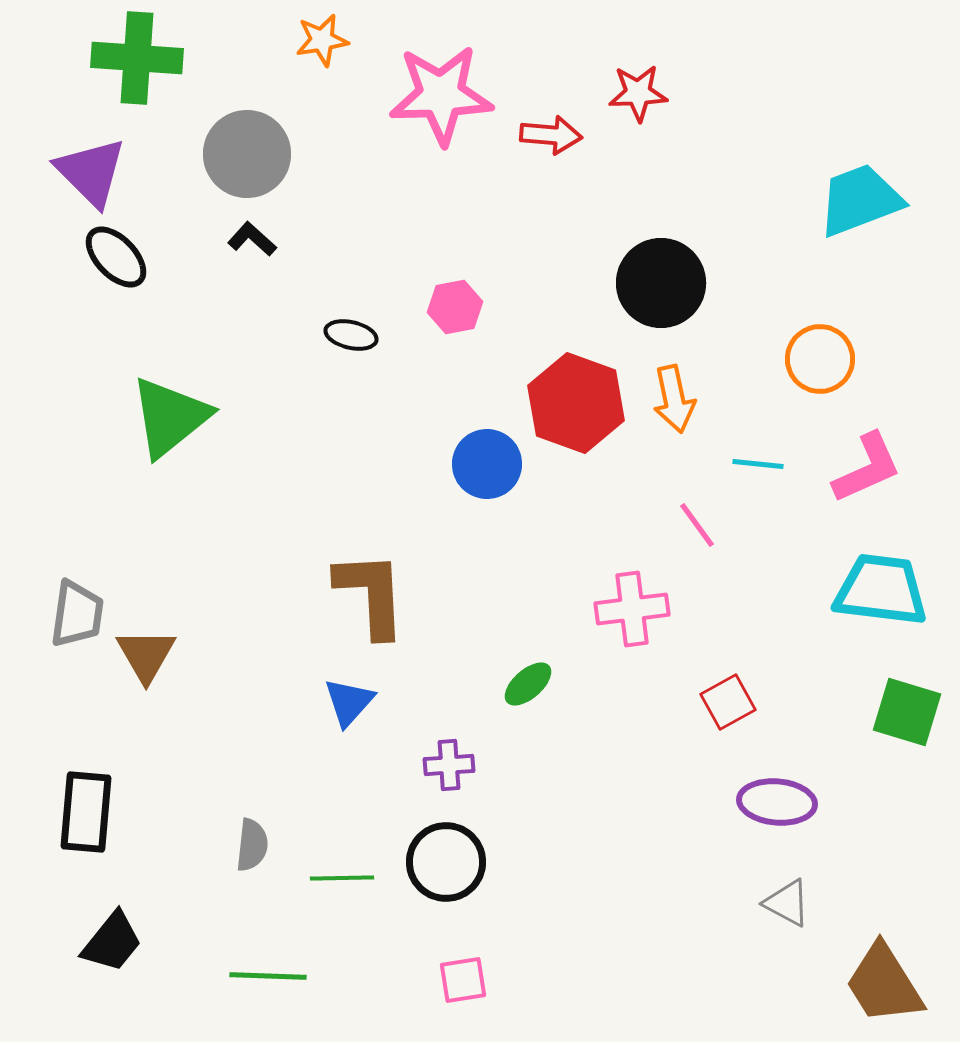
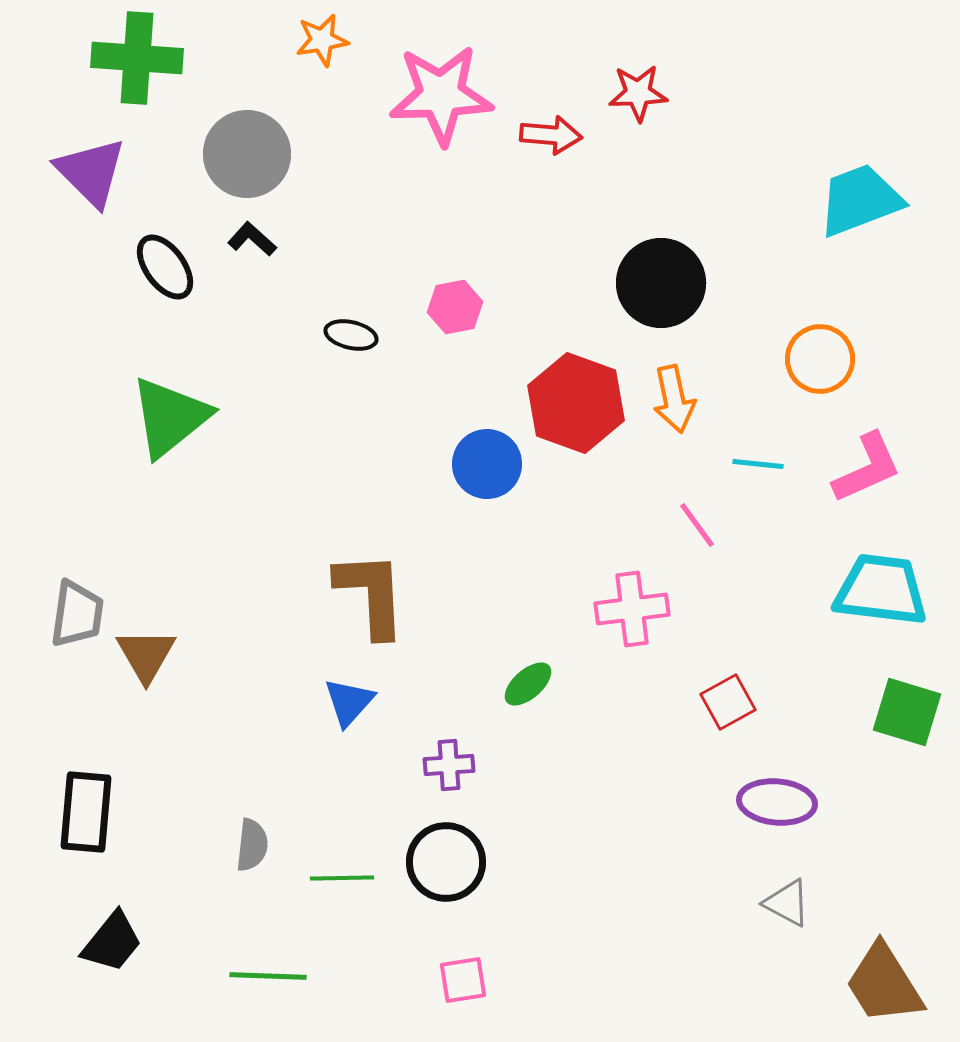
black ellipse at (116, 257): moved 49 px right, 10 px down; rotated 8 degrees clockwise
